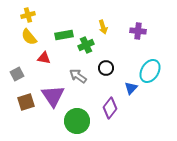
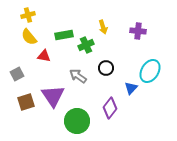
red triangle: moved 2 px up
